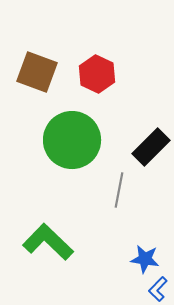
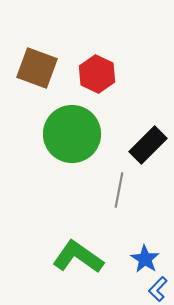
brown square: moved 4 px up
green circle: moved 6 px up
black rectangle: moved 3 px left, 2 px up
green L-shape: moved 30 px right, 15 px down; rotated 9 degrees counterclockwise
blue star: rotated 24 degrees clockwise
